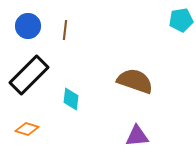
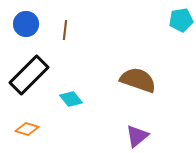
blue circle: moved 2 px left, 2 px up
brown semicircle: moved 3 px right, 1 px up
cyan diamond: rotated 45 degrees counterclockwise
purple triangle: rotated 35 degrees counterclockwise
